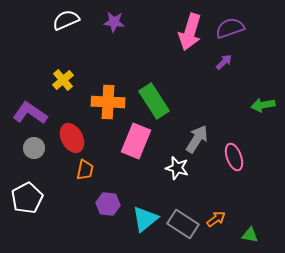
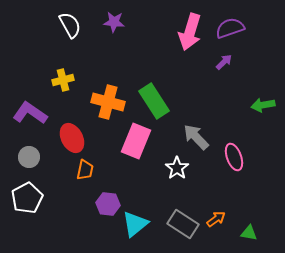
white semicircle: moved 4 px right, 5 px down; rotated 84 degrees clockwise
yellow cross: rotated 25 degrees clockwise
orange cross: rotated 12 degrees clockwise
gray arrow: moved 1 px left, 2 px up; rotated 76 degrees counterclockwise
gray circle: moved 5 px left, 9 px down
white star: rotated 20 degrees clockwise
cyan triangle: moved 10 px left, 5 px down
green triangle: moved 1 px left, 2 px up
